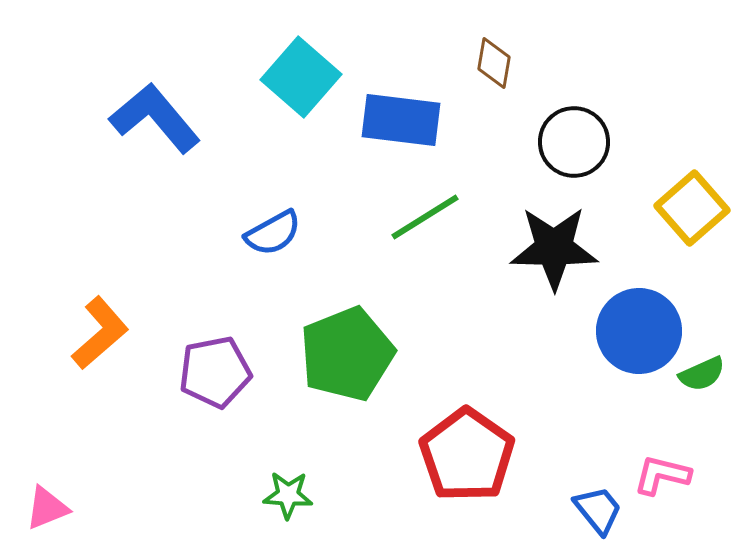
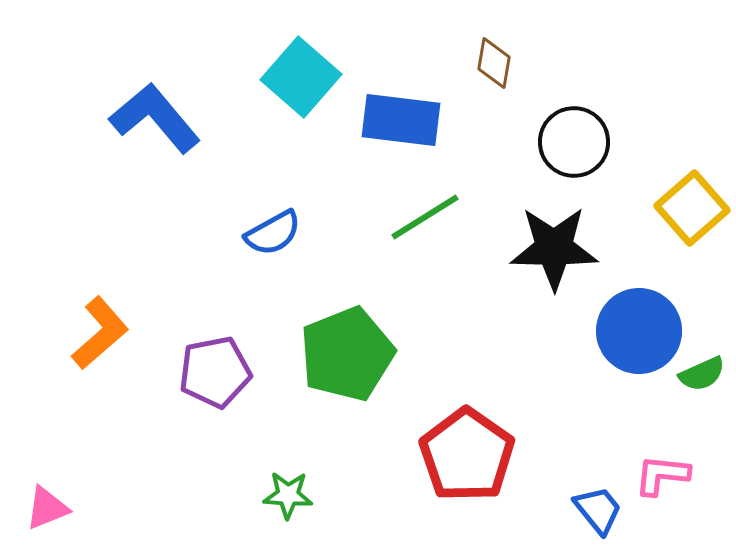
pink L-shape: rotated 8 degrees counterclockwise
